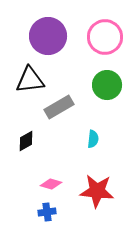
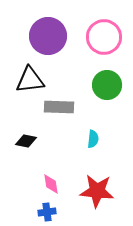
pink circle: moved 1 px left
gray rectangle: rotated 32 degrees clockwise
black diamond: rotated 40 degrees clockwise
pink diamond: rotated 65 degrees clockwise
